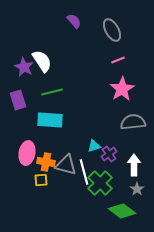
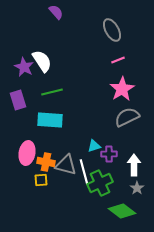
purple semicircle: moved 18 px left, 9 px up
gray semicircle: moved 6 px left, 5 px up; rotated 20 degrees counterclockwise
purple cross: rotated 35 degrees clockwise
green cross: rotated 20 degrees clockwise
gray star: moved 1 px up
